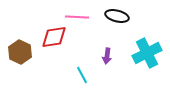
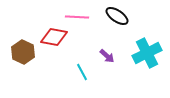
black ellipse: rotated 20 degrees clockwise
red diamond: rotated 20 degrees clockwise
brown hexagon: moved 3 px right
purple arrow: rotated 56 degrees counterclockwise
cyan line: moved 3 px up
